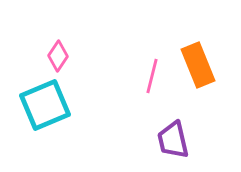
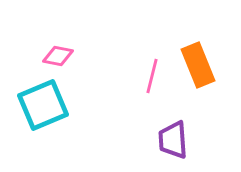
pink diamond: rotated 68 degrees clockwise
cyan square: moved 2 px left
purple trapezoid: rotated 9 degrees clockwise
